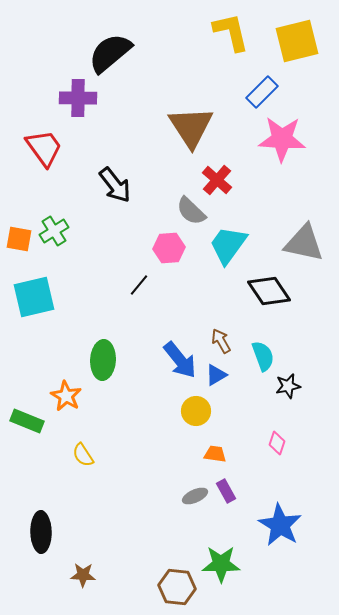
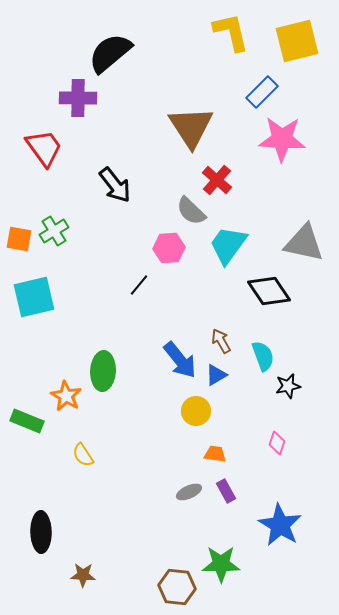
green ellipse: moved 11 px down
gray ellipse: moved 6 px left, 4 px up
